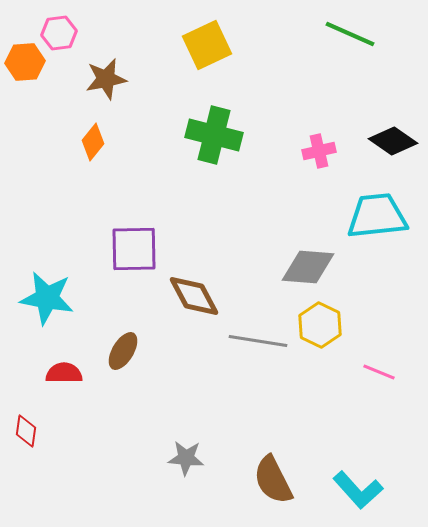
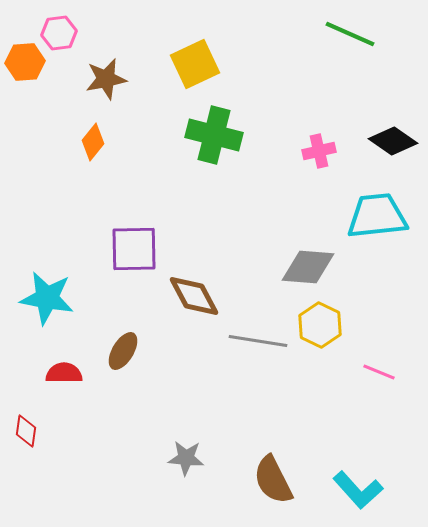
yellow square: moved 12 px left, 19 px down
